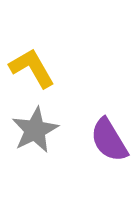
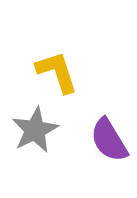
yellow L-shape: moved 25 px right, 4 px down; rotated 12 degrees clockwise
